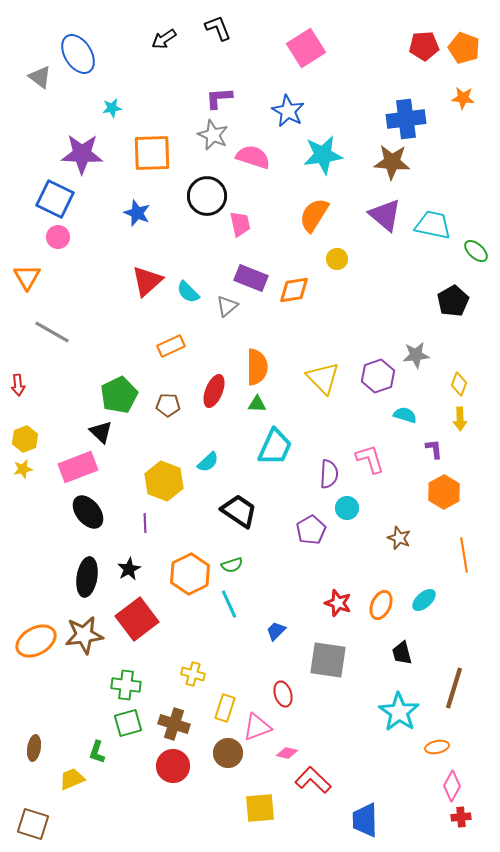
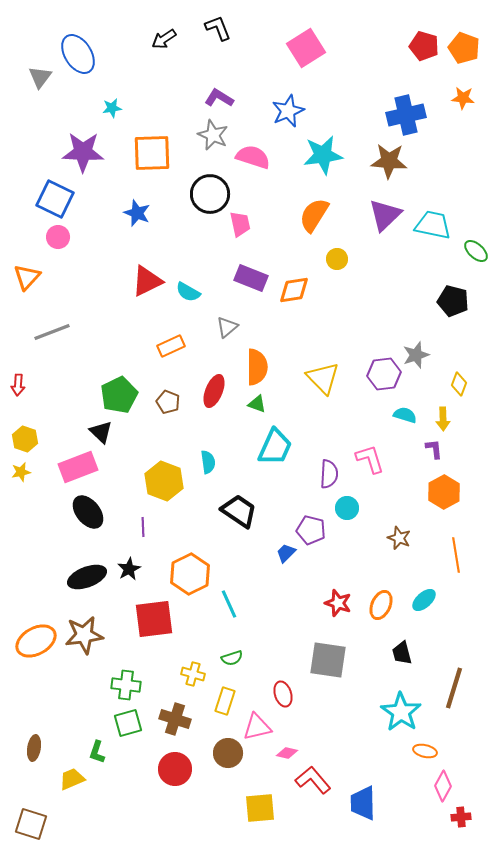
red pentagon at (424, 46): rotated 20 degrees clockwise
gray triangle at (40, 77): rotated 30 degrees clockwise
purple L-shape at (219, 98): rotated 36 degrees clockwise
blue star at (288, 111): rotated 20 degrees clockwise
blue cross at (406, 119): moved 4 px up; rotated 6 degrees counterclockwise
purple star at (82, 154): moved 1 px right, 2 px up
brown star at (392, 162): moved 3 px left, 1 px up
black circle at (207, 196): moved 3 px right, 2 px up
purple triangle at (385, 215): rotated 36 degrees clockwise
orange triangle at (27, 277): rotated 12 degrees clockwise
red triangle at (147, 281): rotated 16 degrees clockwise
cyan semicircle at (188, 292): rotated 15 degrees counterclockwise
black pentagon at (453, 301): rotated 28 degrees counterclockwise
gray triangle at (227, 306): moved 21 px down
gray line at (52, 332): rotated 51 degrees counterclockwise
gray star at (416, 355): rotated 12 degrees counterclockwise
purple hexagon at (378, 376): moved 6 px right, 2 px up; rotated 12 degrees clockwise
red arrow at (18, 385): rotated 10 degrees clockwise
green triangle at (257, 404): rotated 18 degrees clockwise
brown pentagon at (168, 405): moved 3 px up; rotated 20 degrees clockwise
yellow arrow at (460, 419): moved 17 px left
yellow hexagon at (25, 439): rotated 20 degrees counterclockwise
cyan semicircle at (208, 462): rotated 55 degrees counterclockwise
yellow star at (23, 469): moved 2 px left, 3 px down
purple line at (145, 523): moved 2 px left, 4 px down
purple pentagon at (311, 530): rotated 28 degrees counterclockwise
orange line at (464, 555): moved 8 px left
green semicircle at (232, 565): moved 93 px down
black ellipse at (87, 577): rotated 60 degrees clockwise
red square at (137, 619): moved 17 px right; rotated 30 degrees clockwise
blue trapezoid at (276, 631): moved 10 px right, 78 px up
yellow rectangle at (225, 708): moved 7 px up
cyan star at (399, 712): moved 2 px right
brown cross at (174, 724): moved 1 px right, 5 px up
pink triangle at (257, 727): rotated 8 degrees clockwise
orange ellipse at (437, 747): moved 12 px left, 4 px down; rotated 25 degrees clockwise
red circle at (173, 766): moved 2 px right, 3 px down
red L-shape at (313, 780): rotated 6 degrees clockwise
pink diamond at (452, 786): moved 9 px left
blue trapezoid at (365, 820): moved 2 px left, 17 px up
brown square at (33, 824): moved 2 px left
